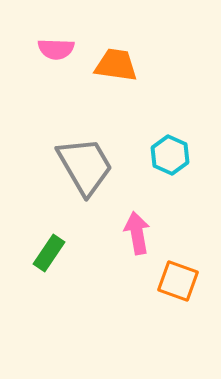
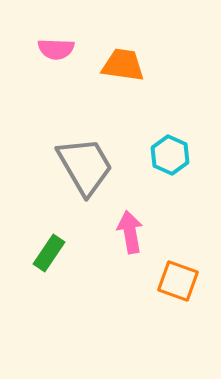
orange trapezoid: moved 7 px right
pink arrow: moved 7 px left, 1 px up
